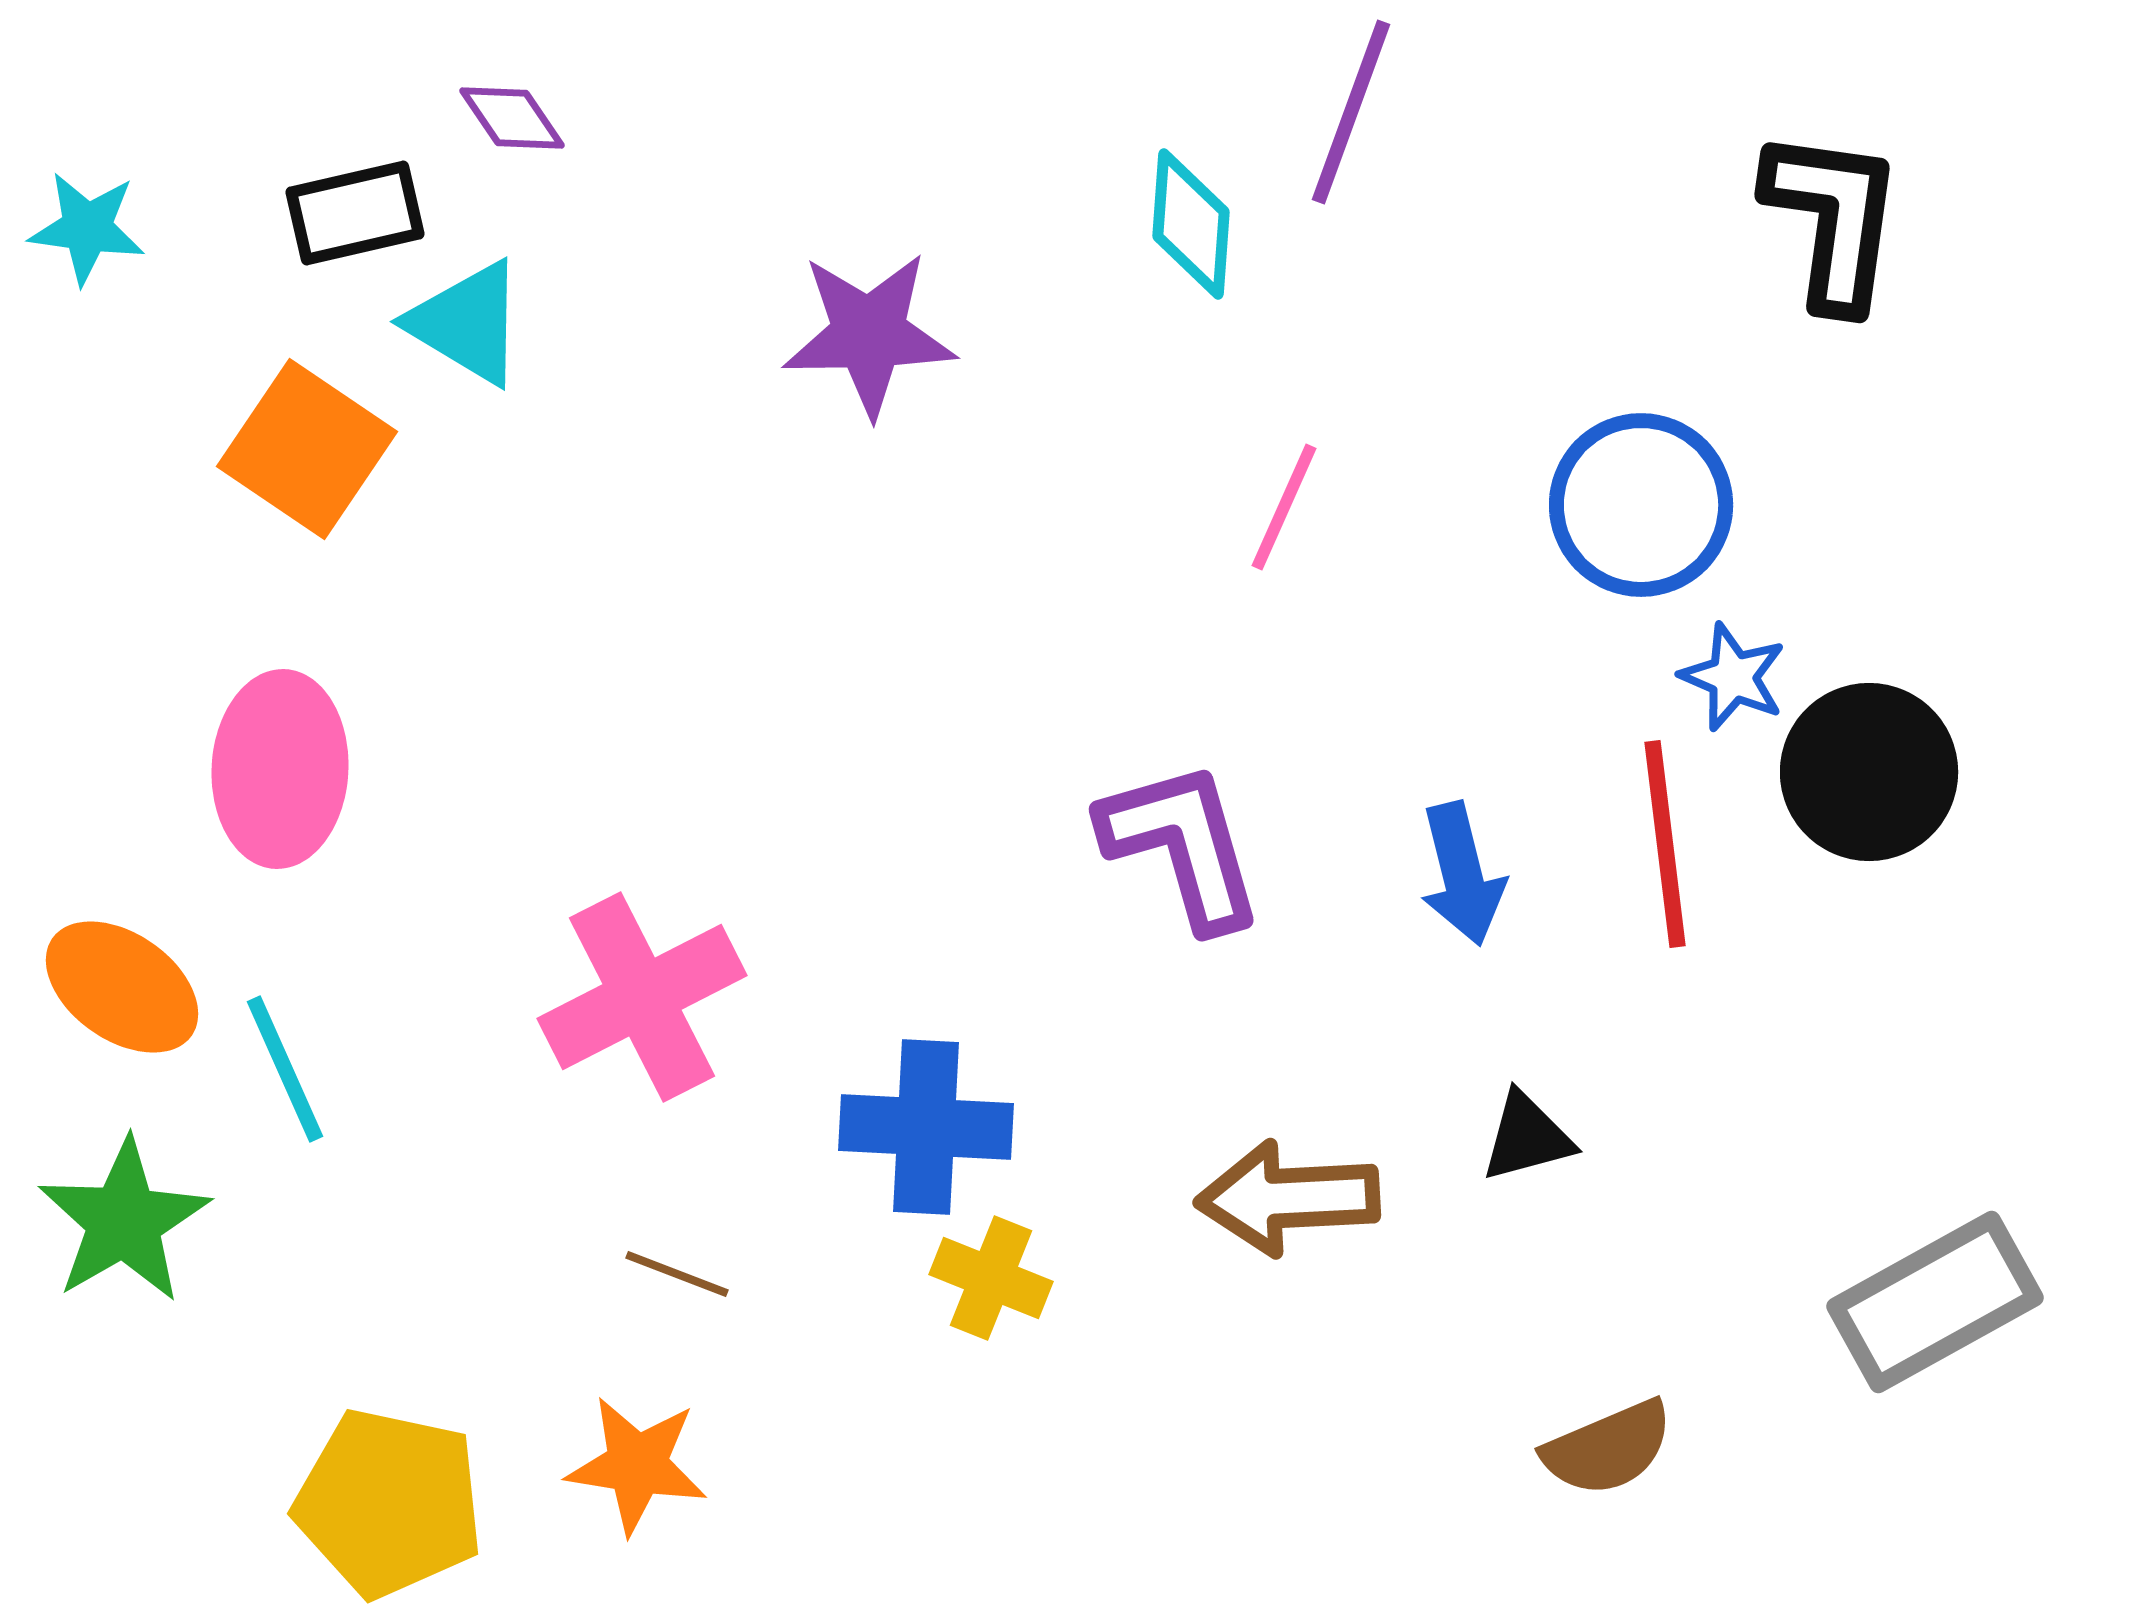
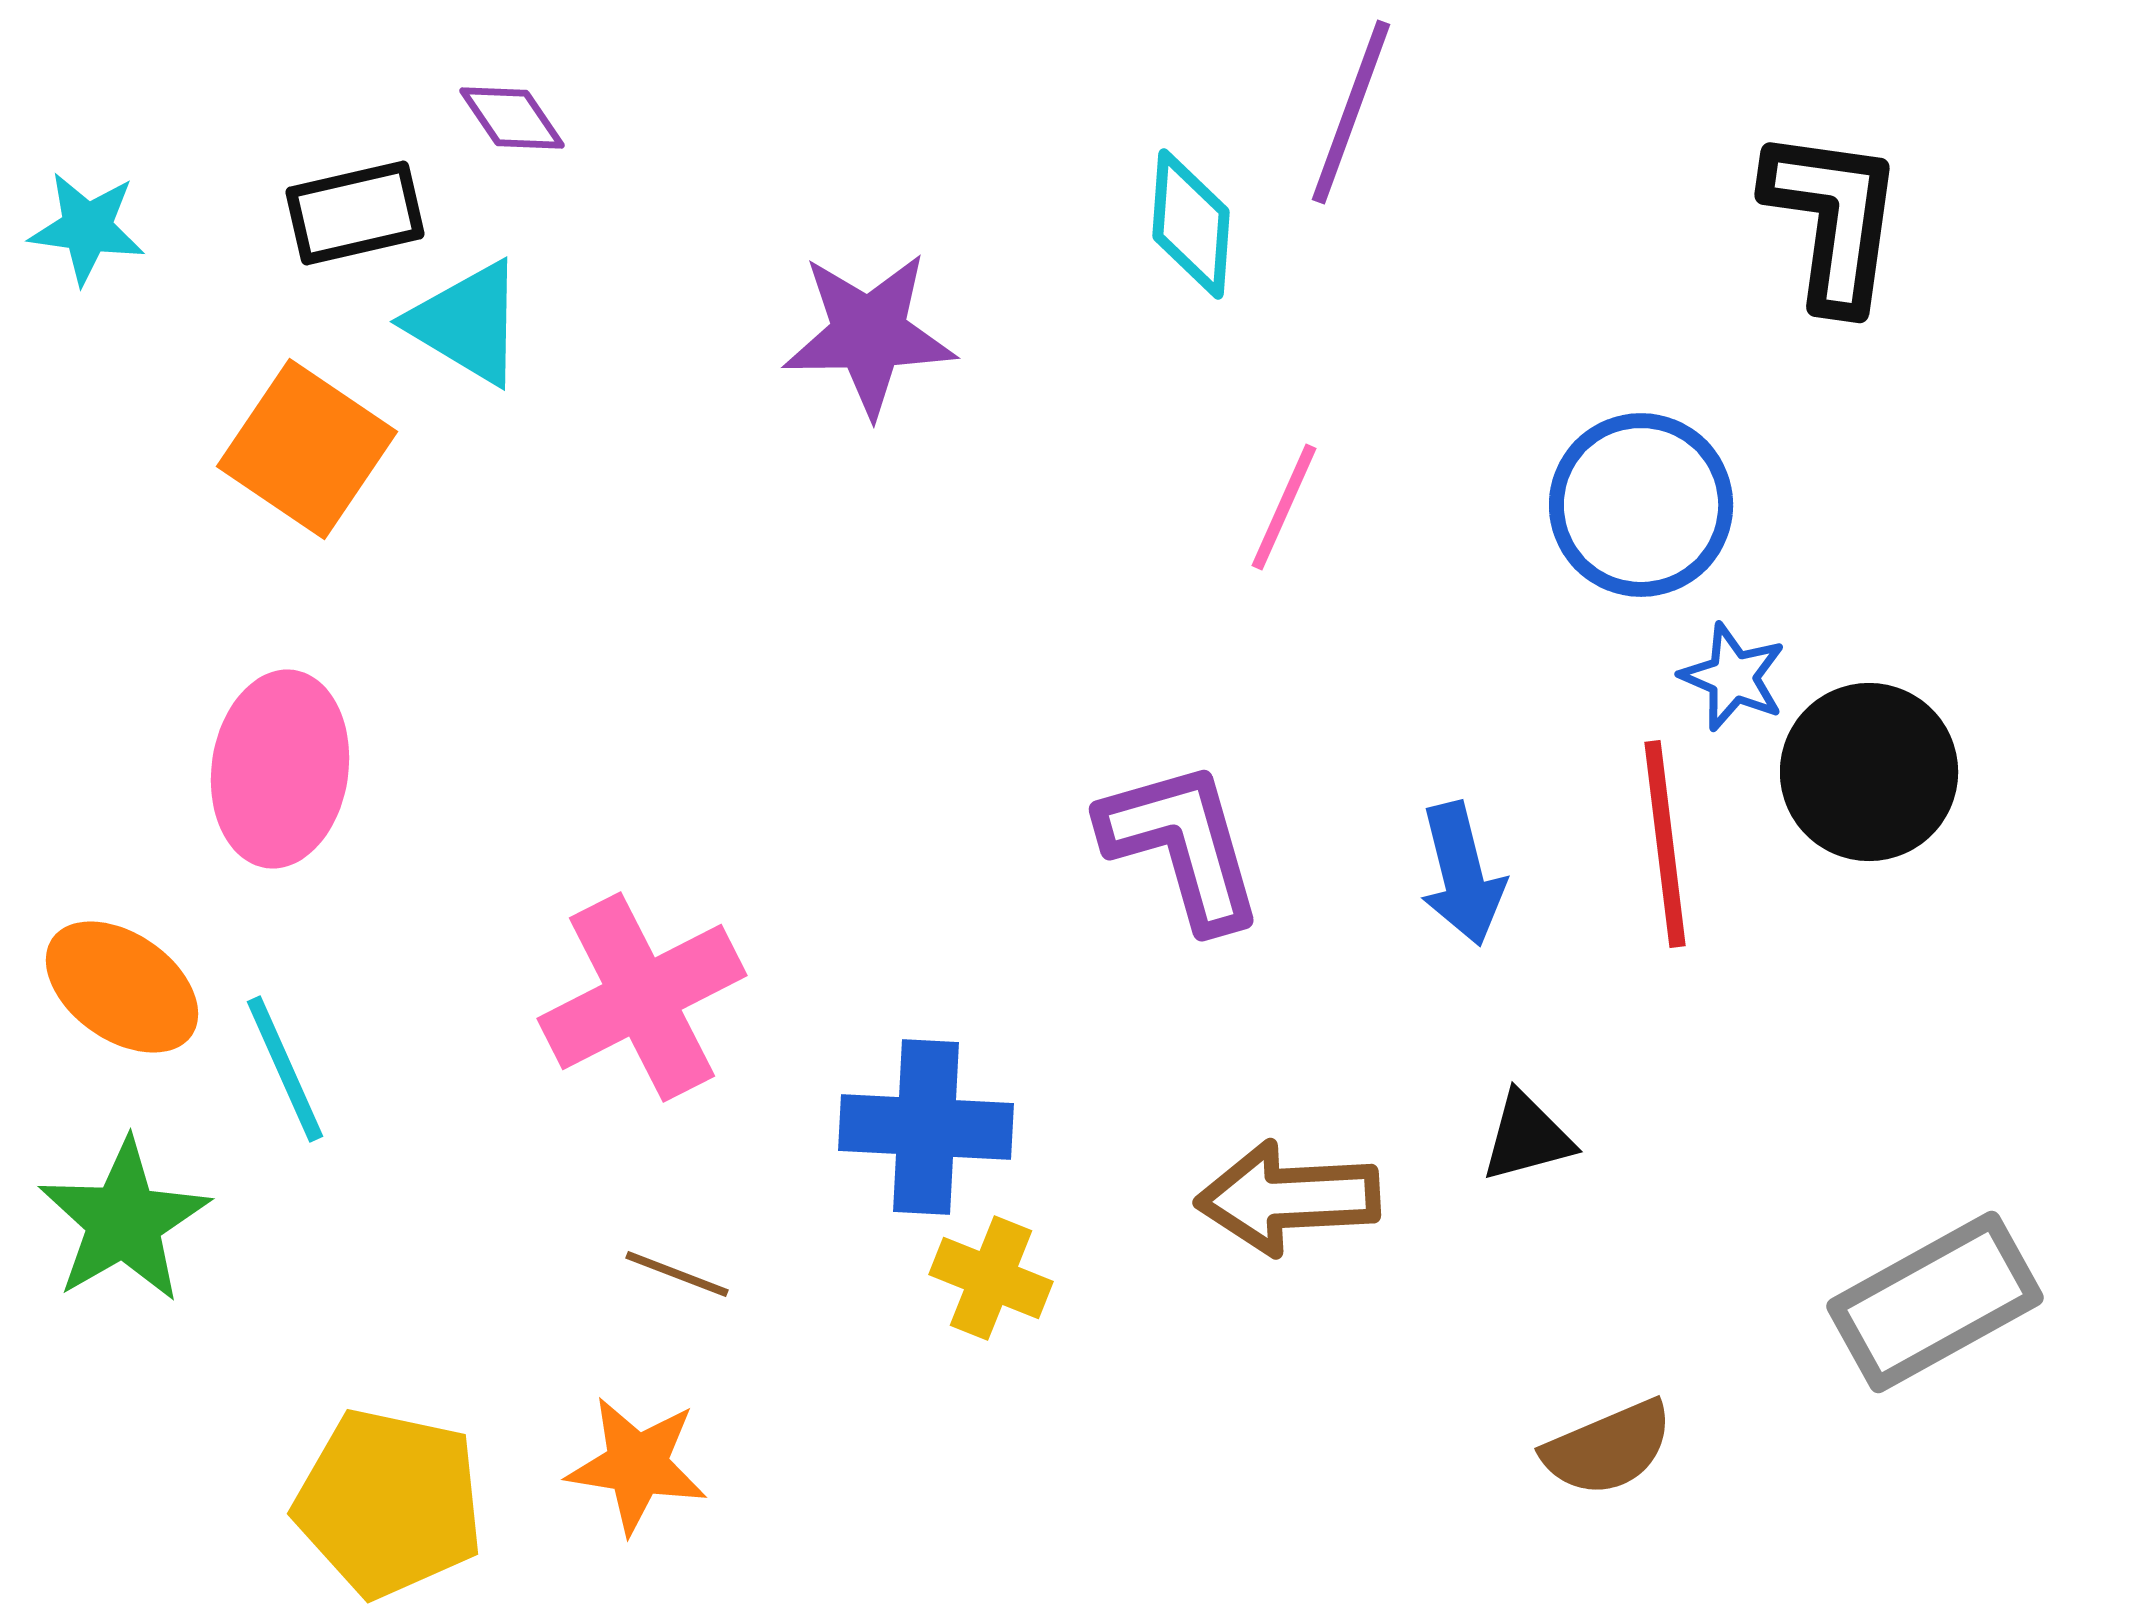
pink ellipse: rotated 5 degrees clockwise
